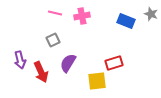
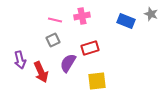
pink line: moved 7 px down
red rectangle: moved 24 px left, 15 px up
